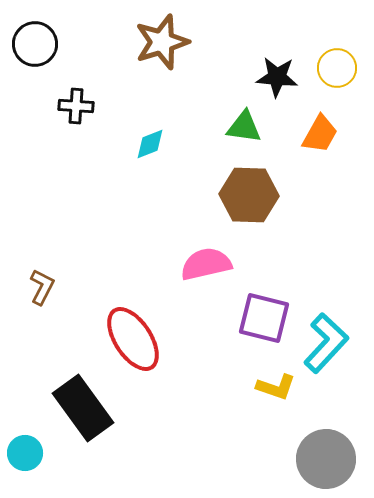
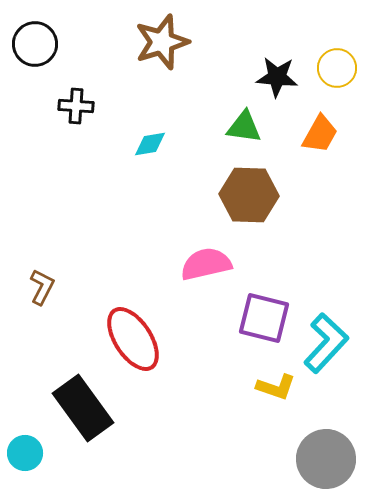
cyan diamond: rotated 12 degrees clockwise
